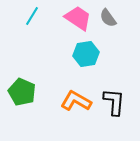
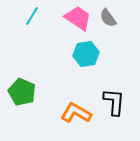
orange L-shape: moved 12 px down
